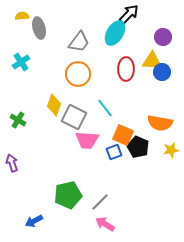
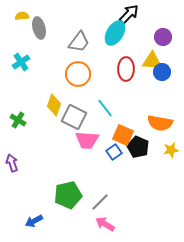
blue square: rotated 14 degrees counterclockwise
